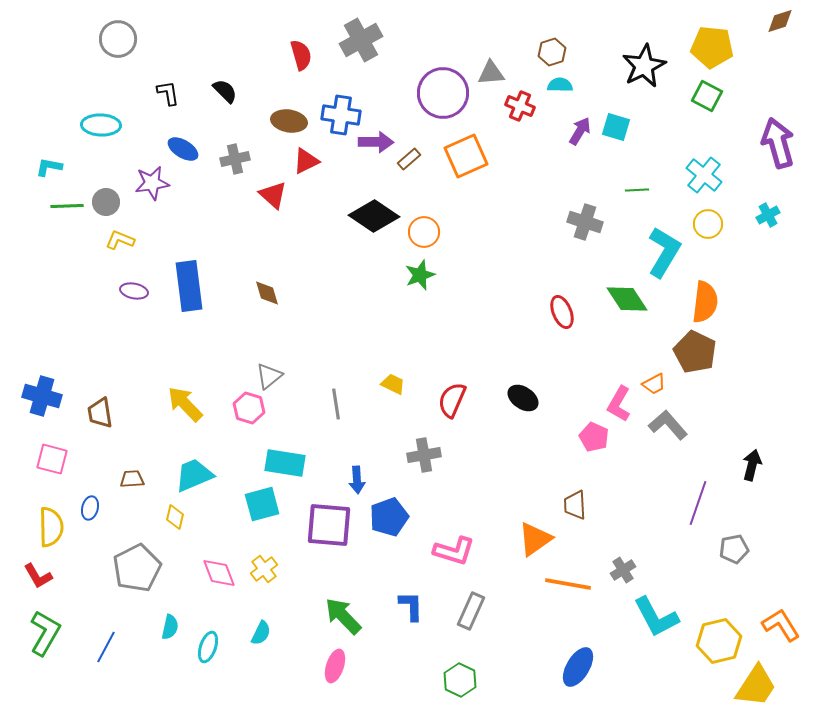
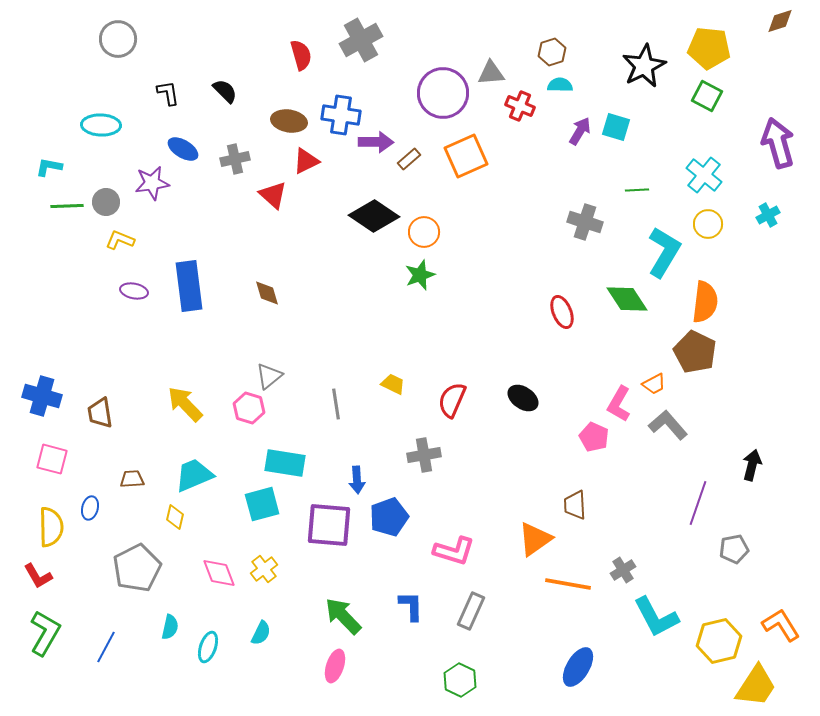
yellow pentagon at (712, 47): moved 3 px left, 1 px down
